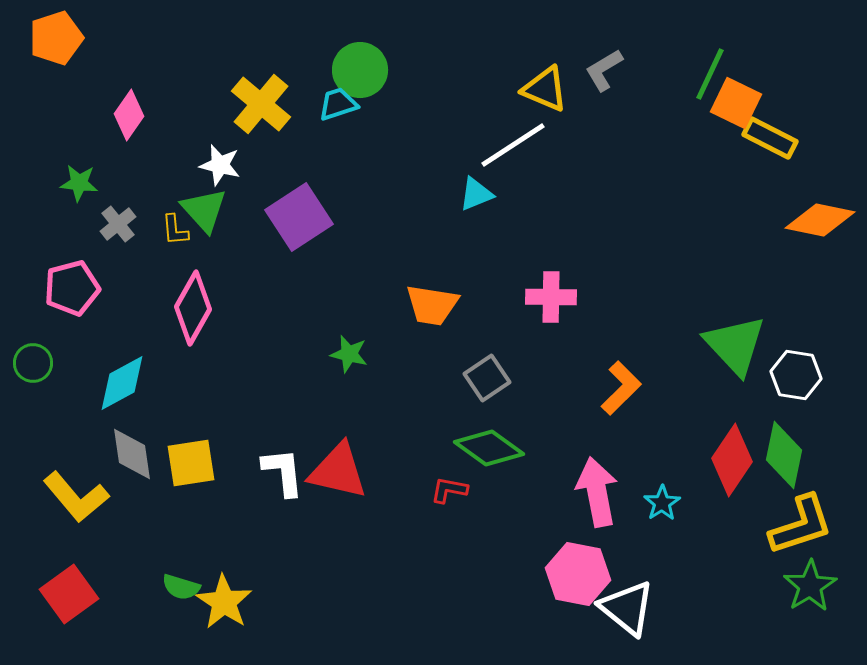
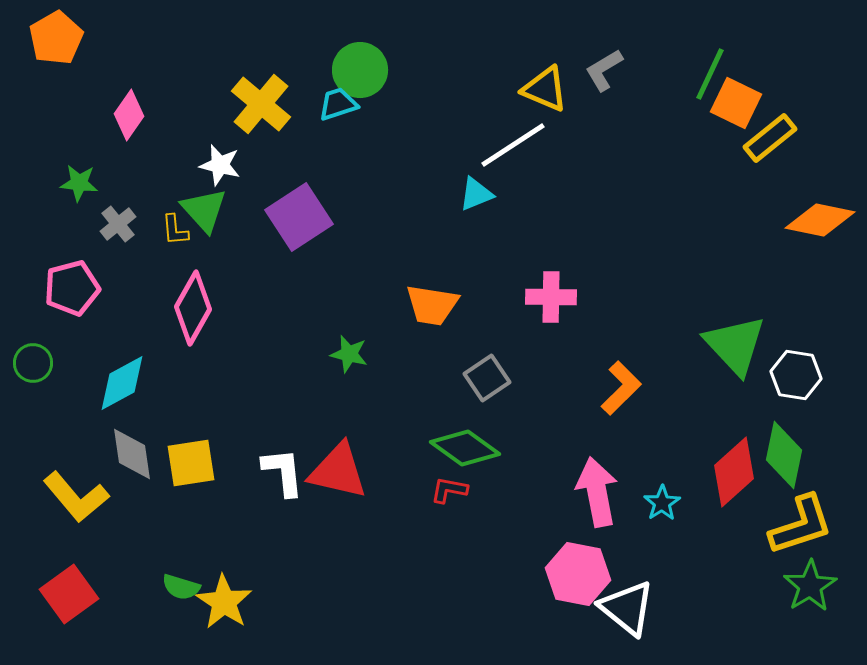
orange pentagon at (56, 38): rotated 12 degrees counterclockwise
yellow rectangle at (770, 138): rotated 66 degrees counterclockwise
green diamond at (489, 448): moved 24 px left
red diamond at (732, 460): moved 2 px right, 12 px down; rotated 14 degrees clockwise
